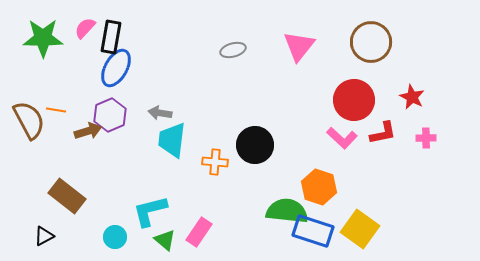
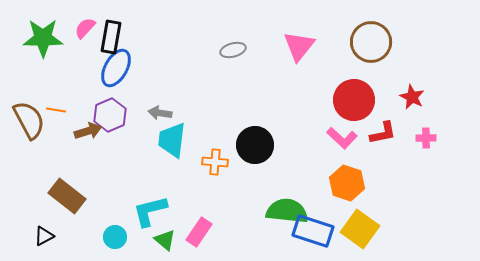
orange hexagon: moved 28 px right, 4 px up
